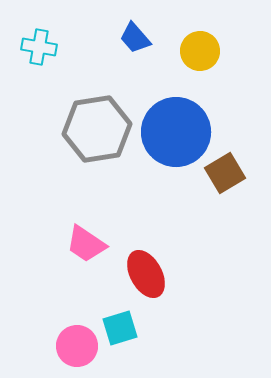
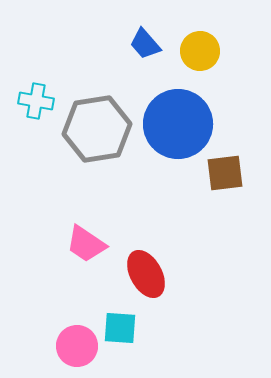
blue trapezoid: moved 10 px right, 6 px down
cyan cross: moved 3 px left, 54 px down
blue circle: moved 2 px right, 8 px up
brown square: rotated 24 degrees clockwise
cyan square: rotated 21 degrees clockwise
